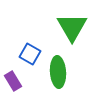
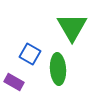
green ellipse: moved 3 px up
purple rectangle: moved 1 px right, 1 px down; rotated 30 degrees counterclockwise
